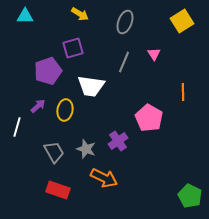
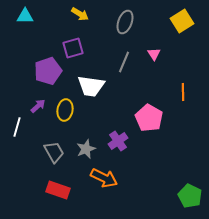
gray star: rotated 30 degrees clockwise
